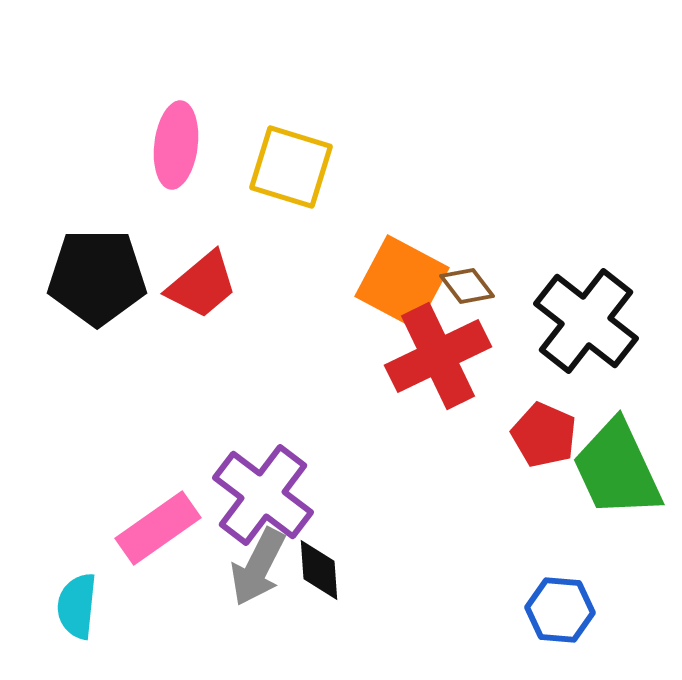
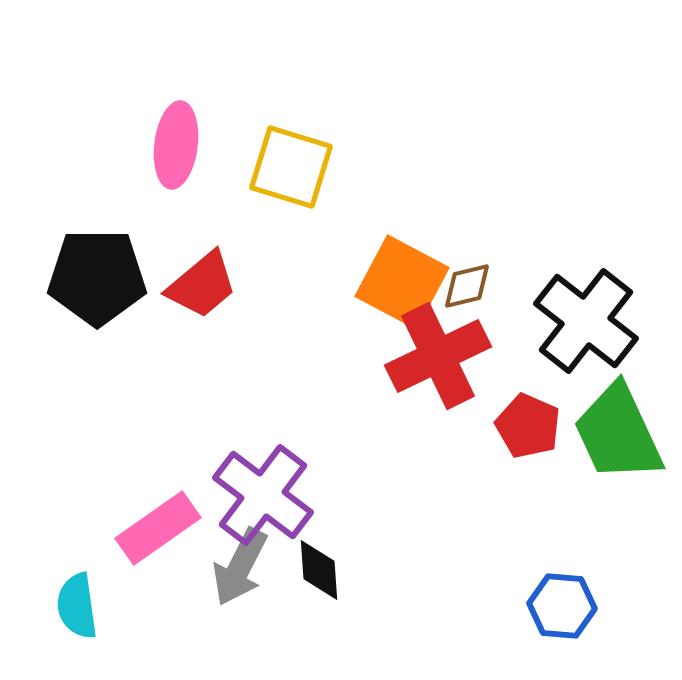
brown diamond: rotated 66 degrees counterclockwise
red pentagon: moved 16 px left, 9 px up
green trapezoid: moved 1 px right, 36 px up
gray arrow: moved 18 px left
cyan semicircle: rotated 14 degrees counterclockwise
blue hexagon: moved 2 px right, 4 px up
